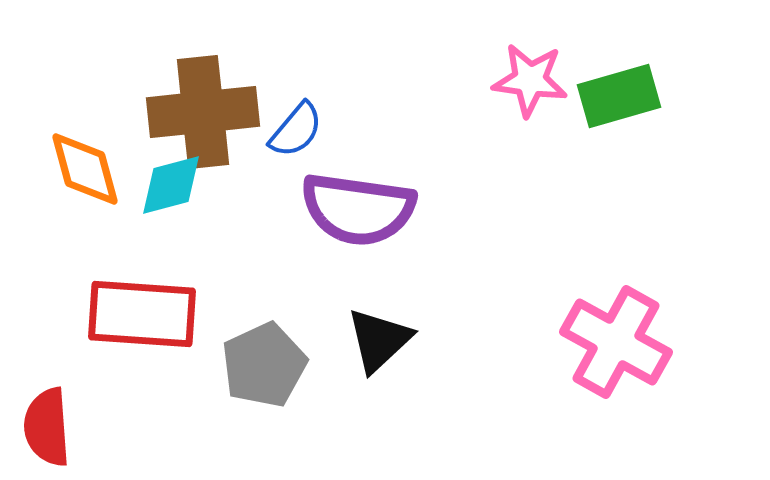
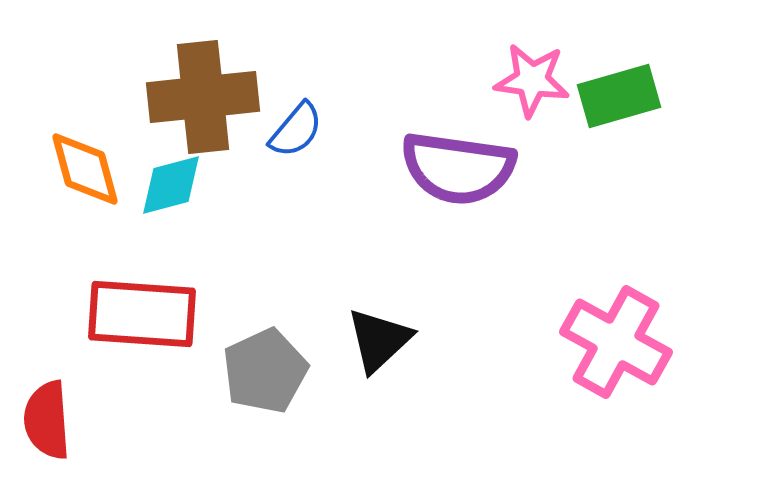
pink star: moved 2 px right
brown cross: moved 15 px up
purple semicircle: moved 100 px right, 41 px up
gray pentagon: moved 1 px right, 6 px down
red semicircle: moved 7 px up
